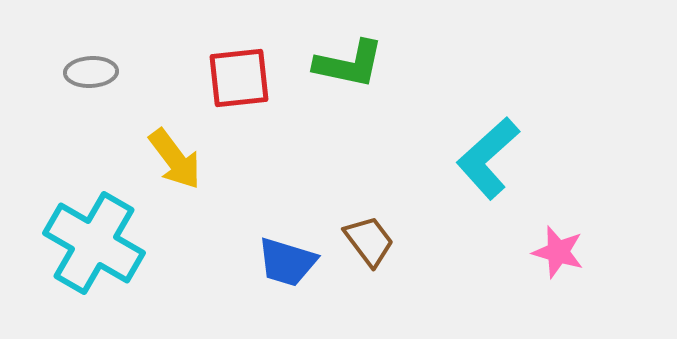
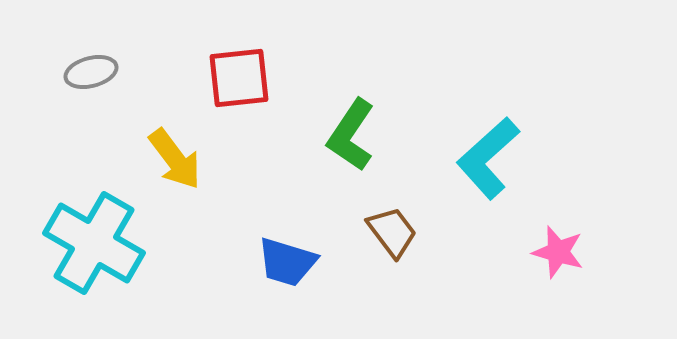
green L-shape: moved 2 px right, 71 px down; rotated 112 degrees clockwise
gray ellipse: rotated 12 degrees counterclockwise
brown trapezoid: moved 23 px right, 9 px up
